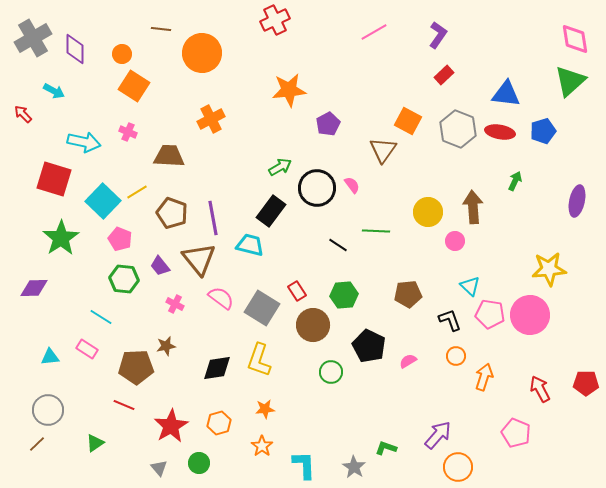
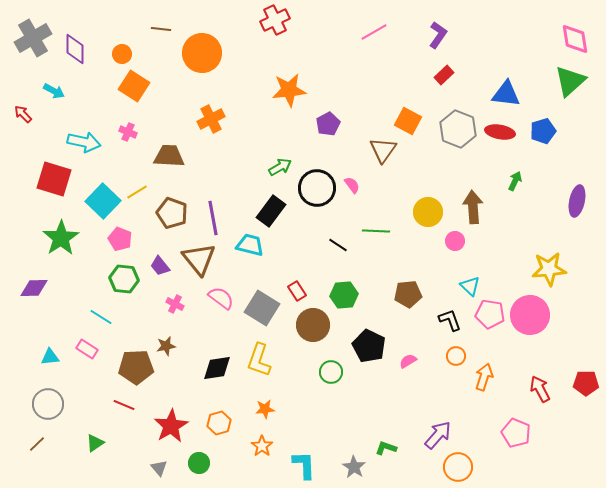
gray circle at (48, 410): moved 6 px up
